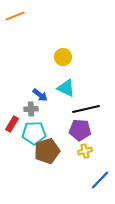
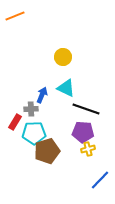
blue arrow: moved 2 px right; rotated 105 degrees counterclockwise
black line: rotated 32 degrees clockwise
red rectangle: moved 3 px right, 2 px up
purple pentagon: moved 3 px right, 2 px down
yellow cross: moved 3 px right, 2 px up
